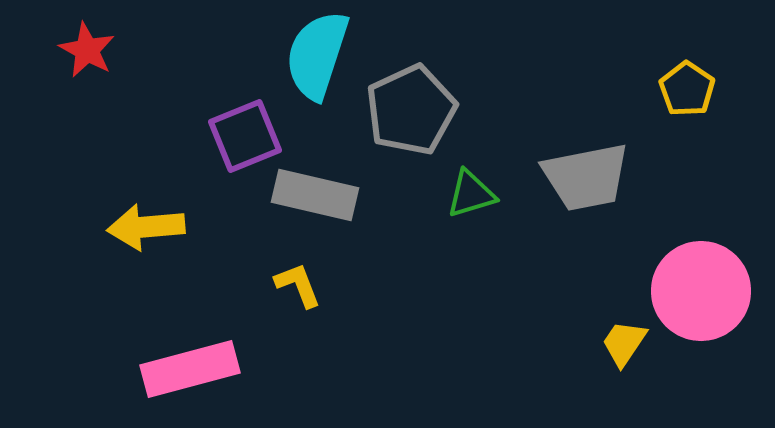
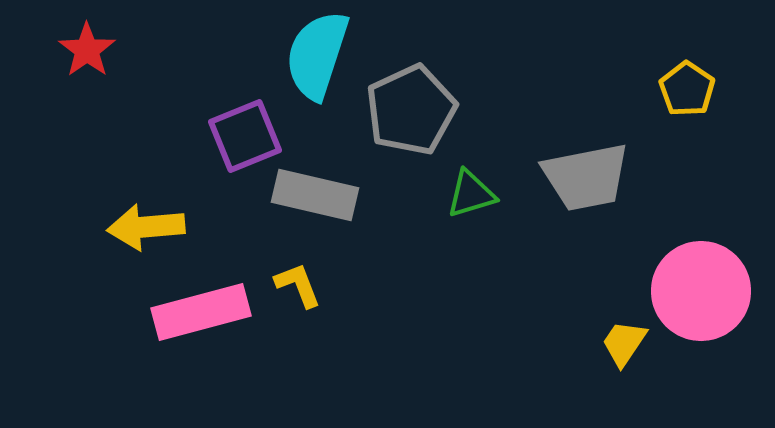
red star: rotated 8 degrees clockwise
pink rectangle: moved 11 px right, 57 px up
